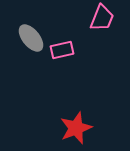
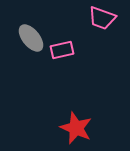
pink trapezoid: rotated 88 degrees clockwise
red star: rotated 28 degrees counterclockwise
